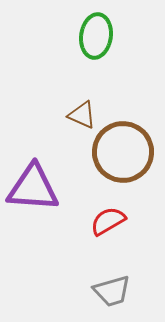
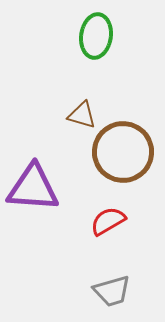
brown triangle: rotated 8 degrees counterclockwise
